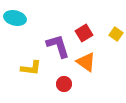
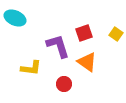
cyan ellipse: rotated 10 degrees clockwise
red square: rotated 12 degrees clockwise
orange triangle: moved 1 px right
